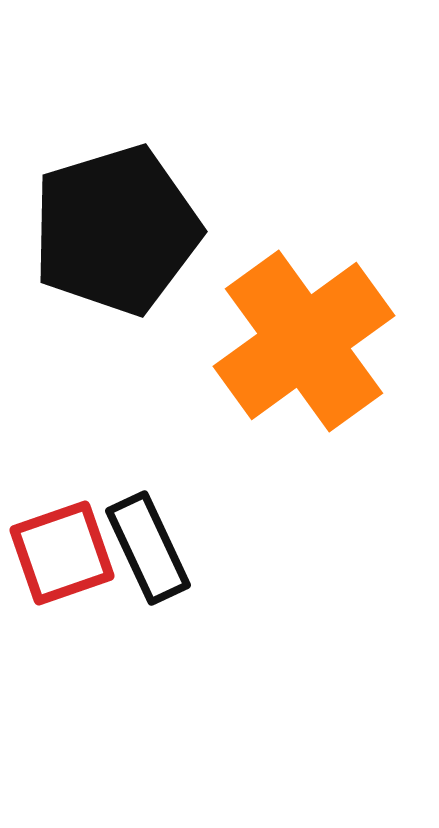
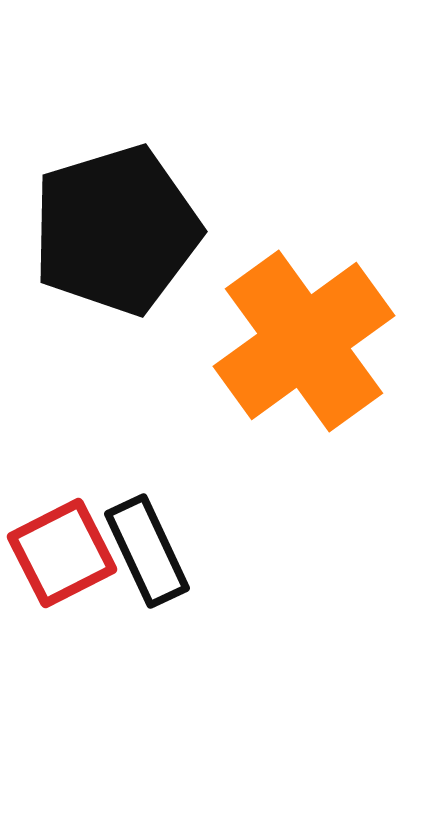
black rectangle: moved 1 px left, 3 px down
red square: rotated 8 degrees counterclockwise
